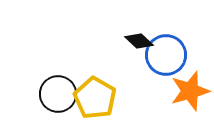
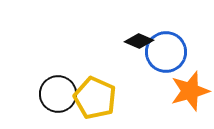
black diamond: rotated 20 degrees counterclockwise
blue circle: moved 3 px up
yellow pentagon: rotated 6 degrees counterclockwise
